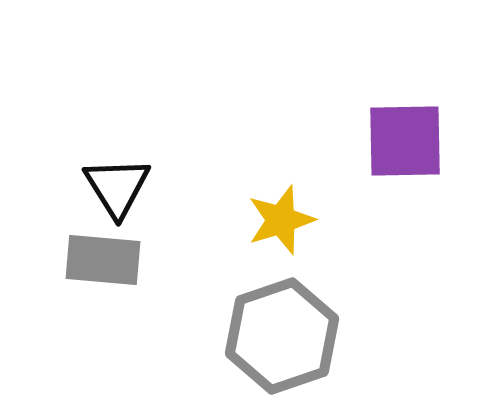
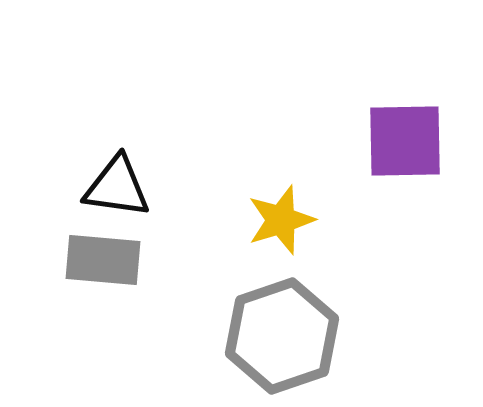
black triangle: rotated 50 degrees counterclockwise
